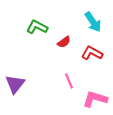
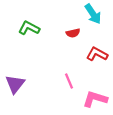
cyan arrow: moved 8 px up
green L-shape: moved 8 px left, 1 px down
red semicircle: moved 9 px right, 9 px up; rotated 24 degrees clockwise
red L-shape: moved 5 px right, 1 px down
